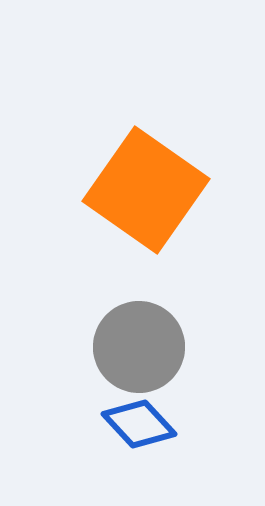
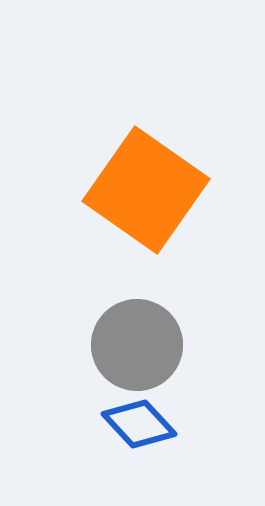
gray circle: moved 2 px left, 2 px up
